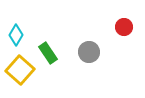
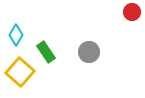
red circle: moved 8 px right, 15 px up
green rectangle: moved 2 px left, 1 px up
yellow square: moved 2 px down
